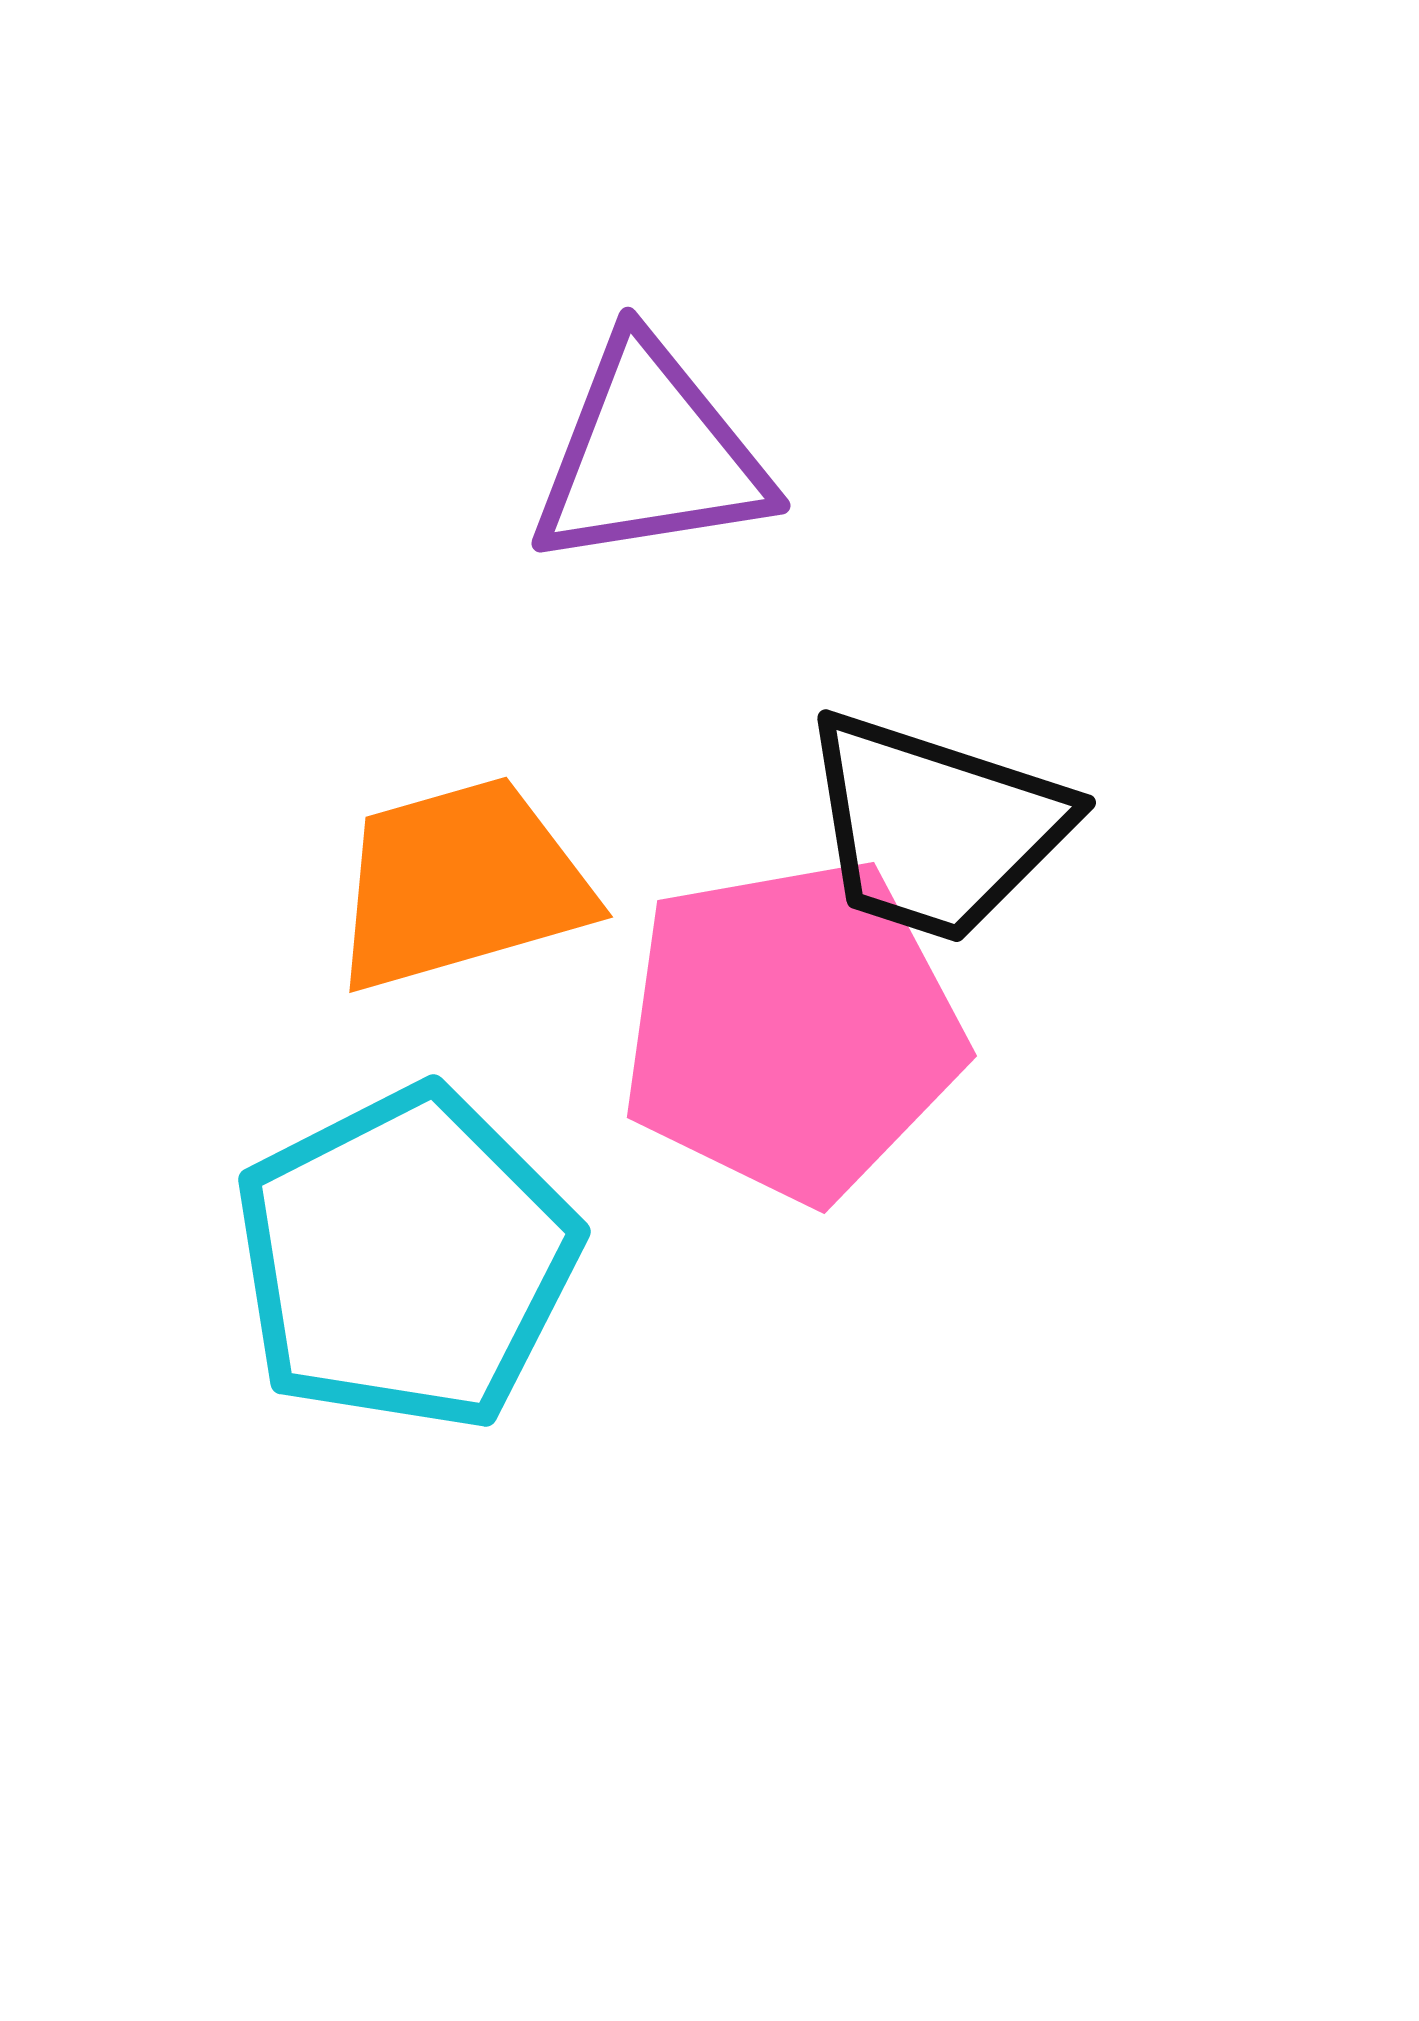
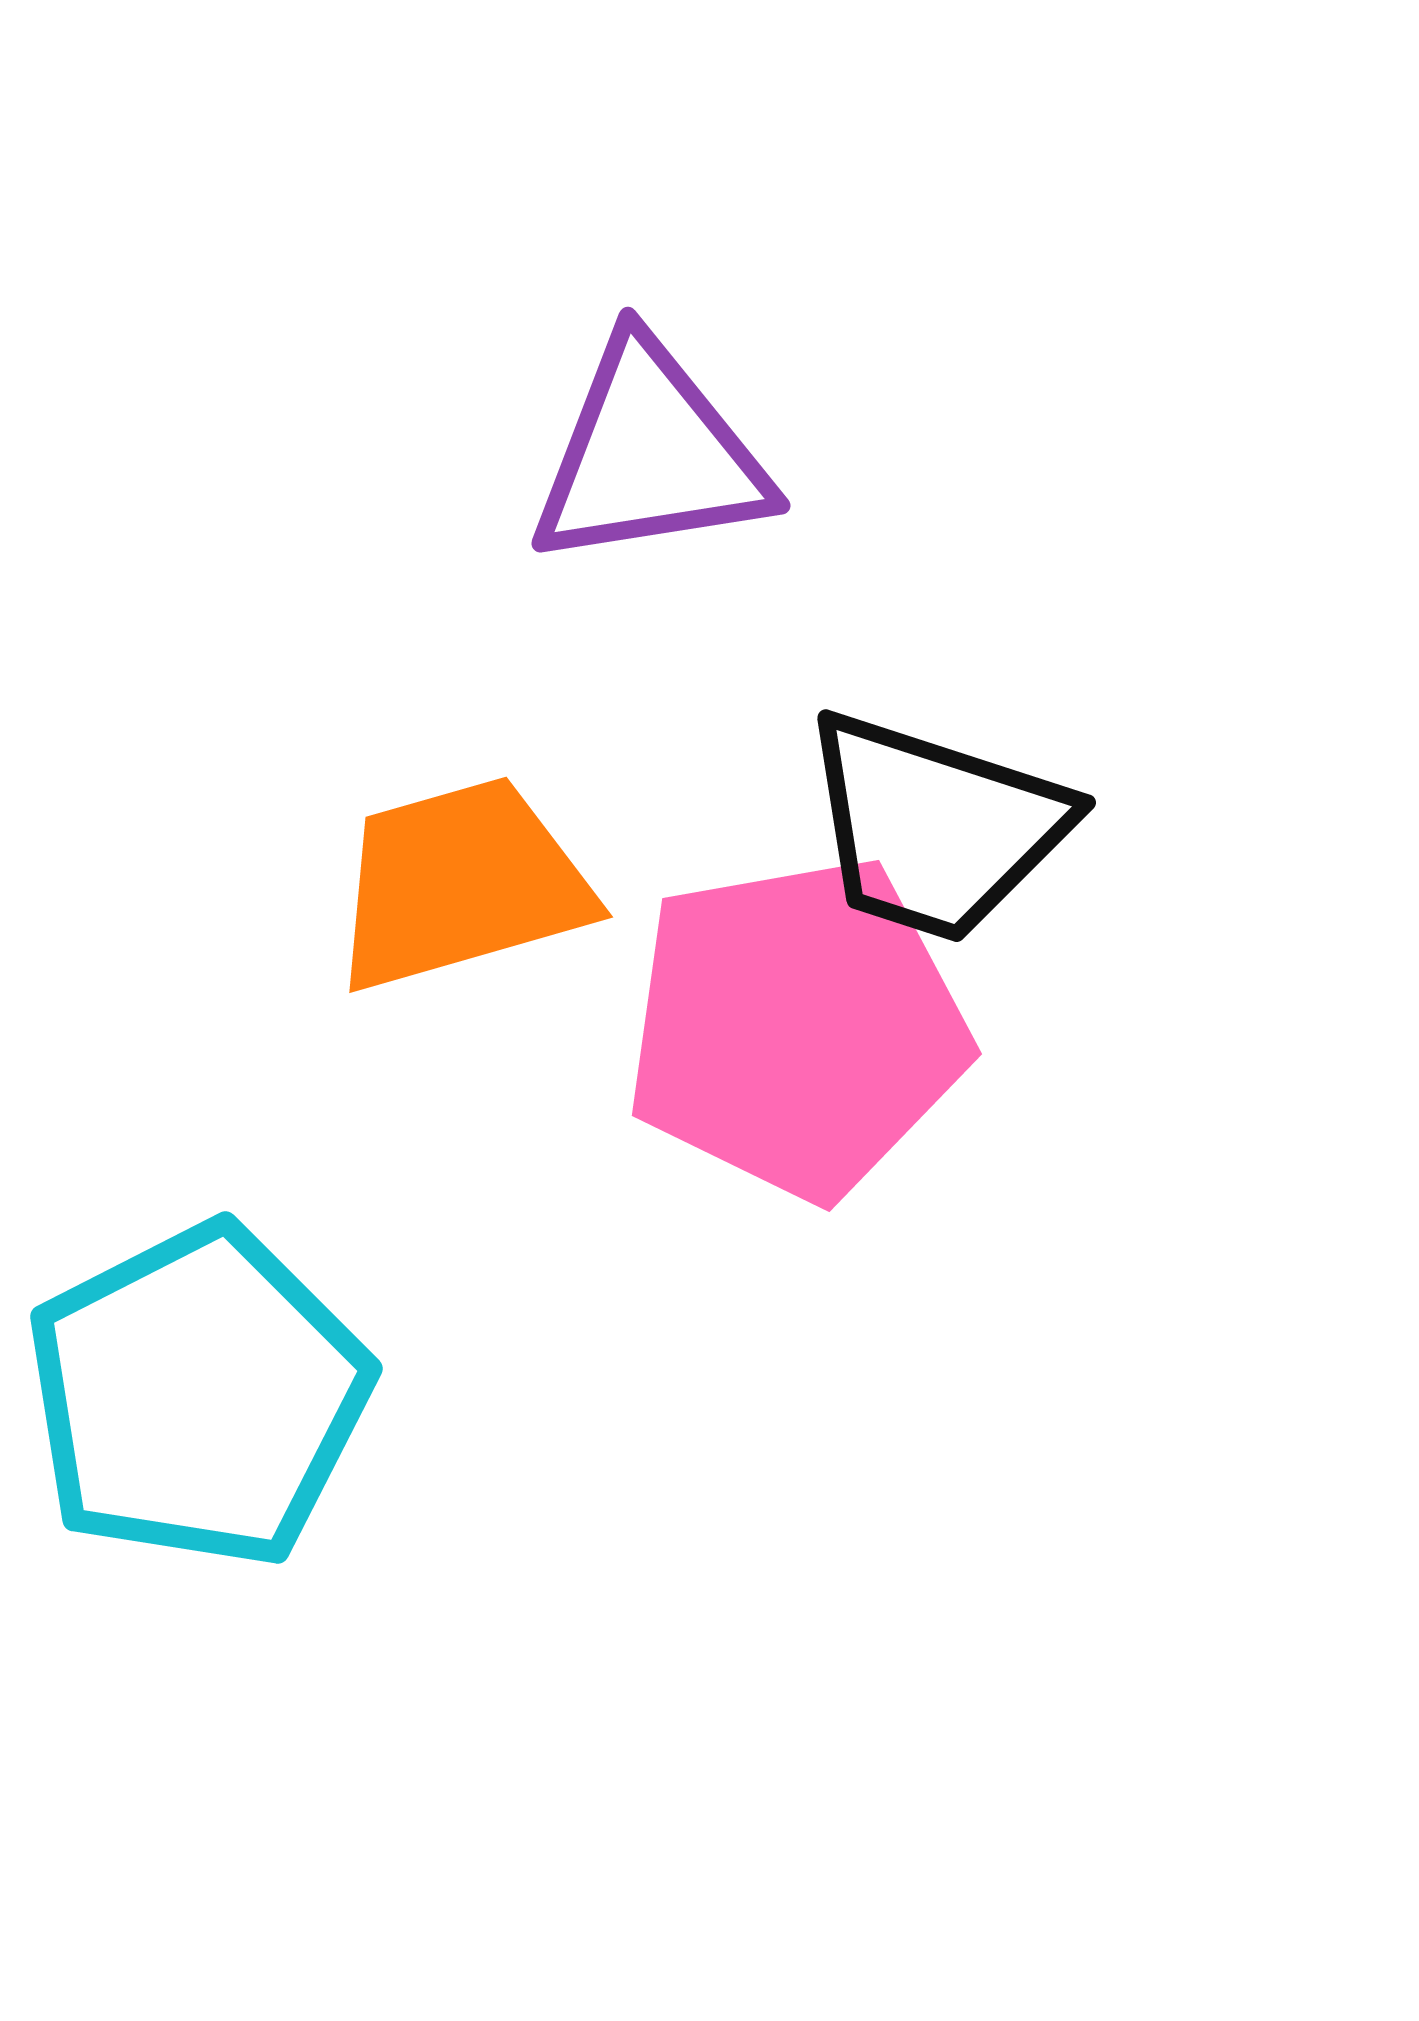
pink pentagon: moved 5 px right, 2 px up
cyan pentagon: moved 208 px left, 137 px down
